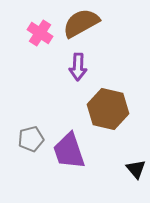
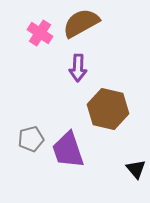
purple arrow: moved 1 px down
purple trapezoid: moved 1 px left, 1 px up
